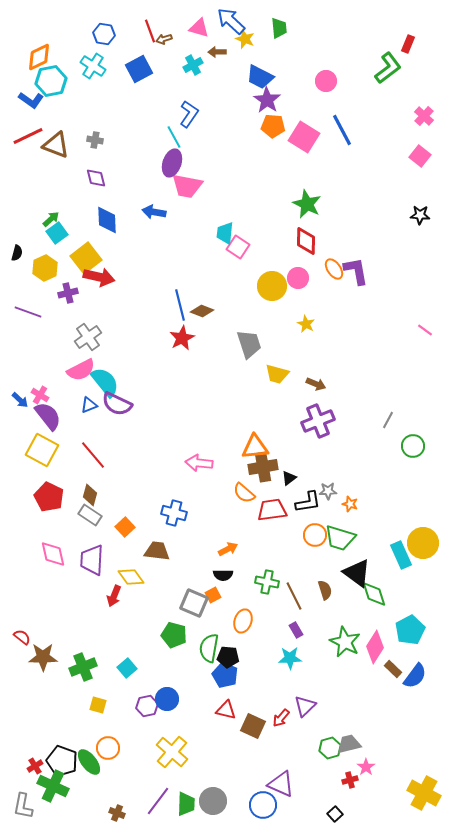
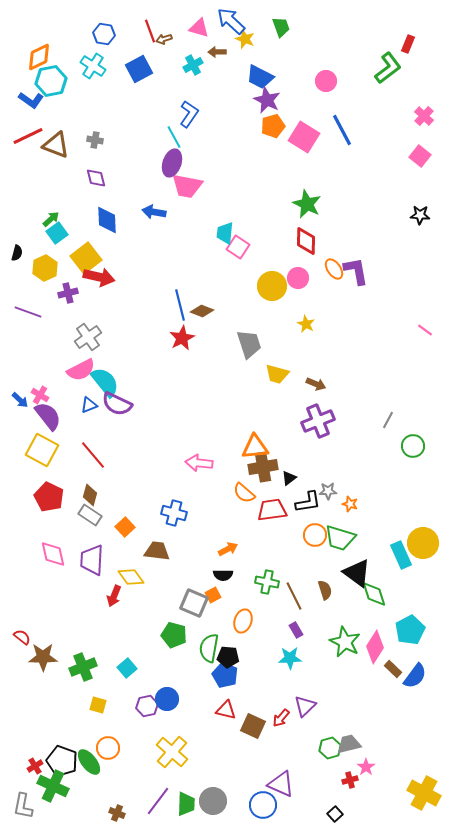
green trapezoid at (279, 28): moved 2 px right, 1 px up; rotated 15 degrees counterclockwise
purple star at (267, 100): rotated 8 degrees counterclockwise
orange pentagon at (273, 126): rotated 20 degrees counterclockwise
